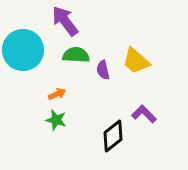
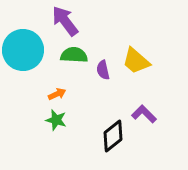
green semicircle: moved 2 px left
